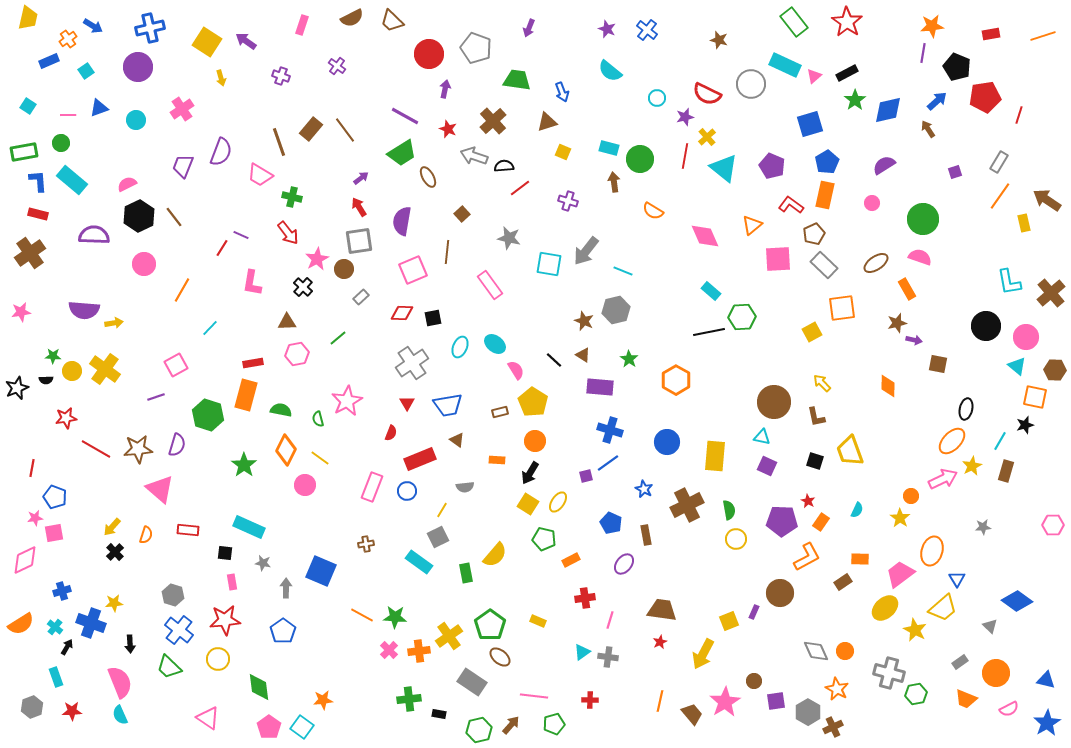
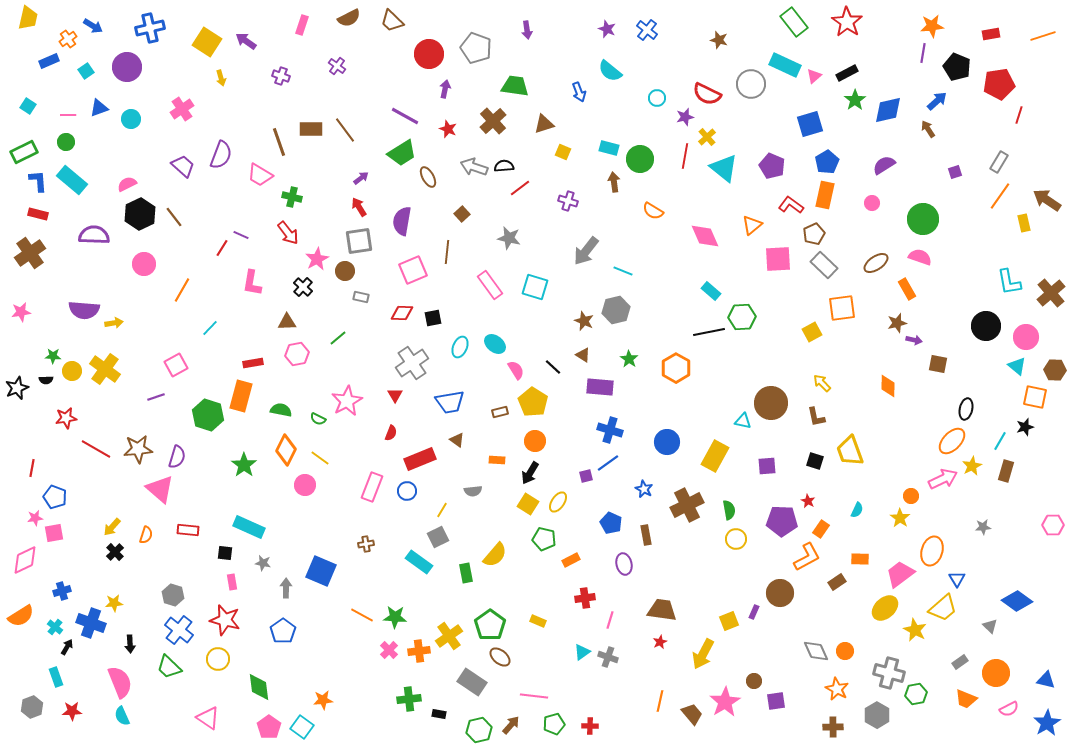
brown semicircle at (352, 18): moved 3 px left
purple arrow at (529, 28): moved 2 px left, 2 px down; rotated 30 degrees counterclockwise
purple circle at (138, 67): moved 11 px left
green trapezoid at (517, 80): moved 2 px left, 6 px down
blue arrow at (562, 92): moved 17 px right
red pentagon at (985, 97): moved 14 px right, 13 px up
cyan circle at (136, 120): moved 5 px left, 1 px up
brown triangle at (547, 122): moved 3 px left, 2 px down
brown rectangle at (311, 129): rotated 50 degrees clockwise
green circle at (61, 143): moved 5 px right, 1 px up
green rectangle at (24, 152): rotated 16 degrees counterclockwise
purple semicircle at (221, 152): moved 3 px down
gray arrow at (474, 156): moved 11 px down
purple trapezoid at (183, 166): rotated 110 degrees clockwise
black hexagon at (139, 216): moved 1 px right, 2 px up
cyan square at (549, 264): moved 14 px left, 23 px down; rotated 8 degrees clockwise
brown circle at (344, 269): moved 1 px right, 2 px down
gray rectangle at (361, 297): rotated 56 degrees clockwise
black line at (554, 360): moved 1 px left, 7 px down
orange hexagon at (676, 380): moved 12 px up
orange rectangle at (246, 395): moved 5 px left, 1 px down
brown circle at (774, 402): moved 3 px left, 1 px down
red triangle at (407, 403): moved 12 px left, 8 px up
blue trapezoid at (448, 405): moved 2 px right, 3 px up
green semicircle at (318, 419): rotated 49 degrees counterclockwise
black star at (1025, 425): moved 2 px down
cyan triangle at (762, 437): moved 19 px left, 16 px up
purple semicircle at (177, 445): moved 12 px down
yellow rectangle at (715, 456): rotated 24 degrees clockwise
purple square at (767, 466): rotated 30 degrees counterclockwise
gray semicircle at (465, 487): moved 8 px right, 4 px down
orange rectangle at (821, 522): moved 7 px down
purple ellipse at (624, 564): rotated 50 degrees counterclockwise
brown rectangle at (843, 582): moved 6 px left
red star at (225, 620): rotated 20 degrees clockwise
orange semicircle at (21, 624): moved 8 px up
gray cross at (608, 657): rotated 12 degrees clockwise
red cross at (590, 700): moved 26 px down
gray hexagon at (808, 712): moved 69 px right, 3 px down
cyan semicircle at (120, 715): moved 2 px right, 1 px down
brown cross at (833, 727): rotated 24 degrees clockwise
